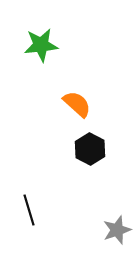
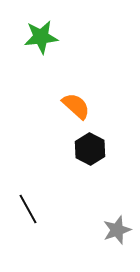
green star: moved 8 px up
orange semicircle: moved 1 px left, 2 px down
black line: moved 1 px left, 1 px up; rotated 12 degrees counterclockwise
